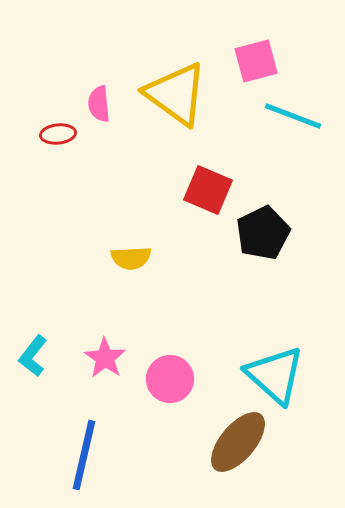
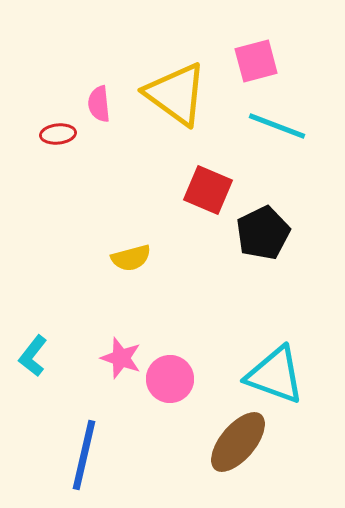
cyan line: moved 16 px left, 10 px down
yellow semicircle: rotated 12 degrees counterclockwise
pink star: moved 16 px right; rotated 15 degrees counterclockwise
cyan triangle: rotated 22 degrees counterclockwise
